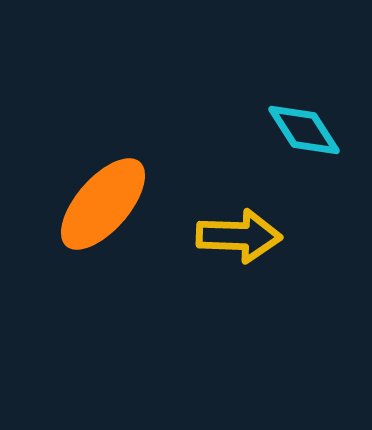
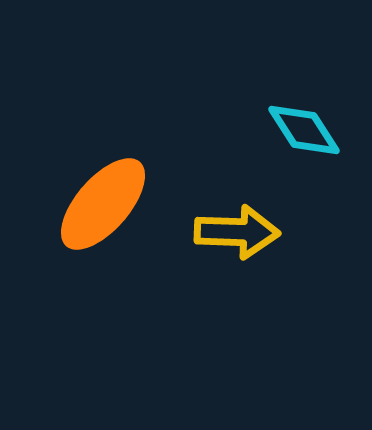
yellow arrow: moved 2 px left, 4 px up
